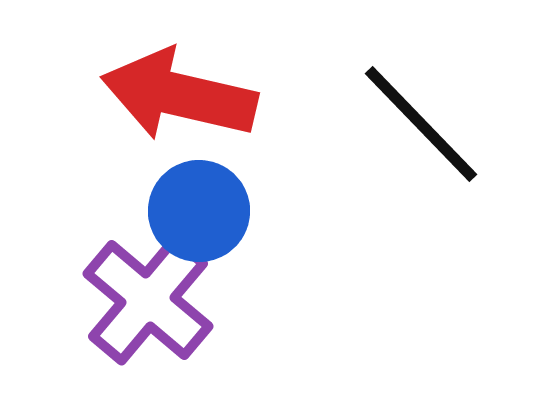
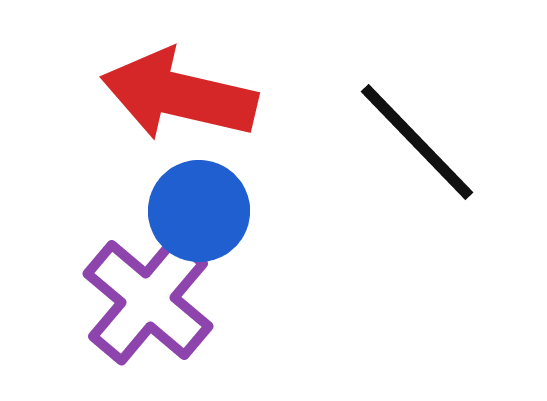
black line: moved 4 px left, 18 px down
